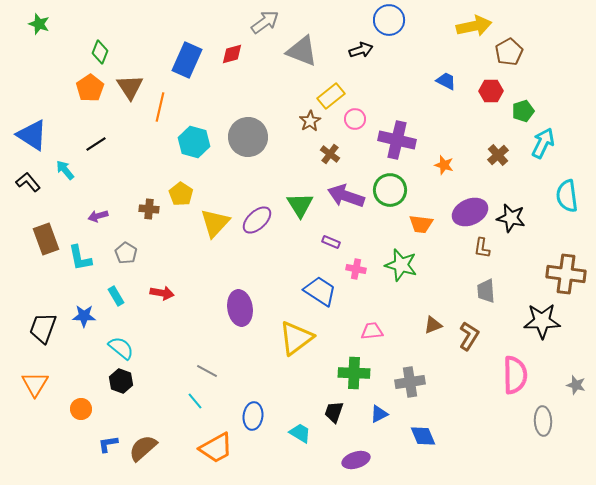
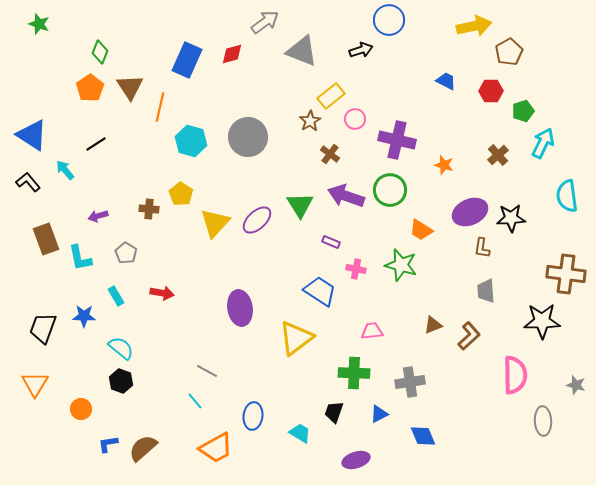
cyan hexagon at (194, 142): moved 3 px left, 1 px up
black star at (511, 218): rotated 16 degrees counterclockwise
orange trapezoid at (421, 224): moved 6 px down; rotated 25 degrees clockwise
brown L-shape at (469, 336): rotated 16 degrees clockwise
